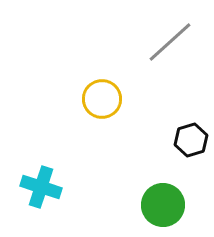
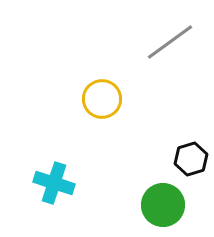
gray line: rotated 6 degrees clockwise
black hexagon: moved 19 px down
cyan cross: moved 13 px right, 4 px up
